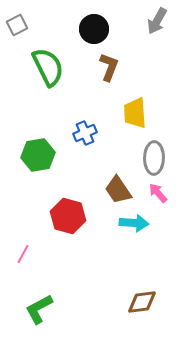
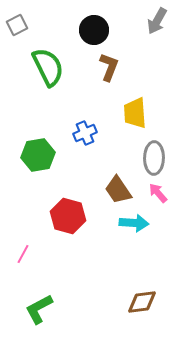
black circle: moved 1 px down
